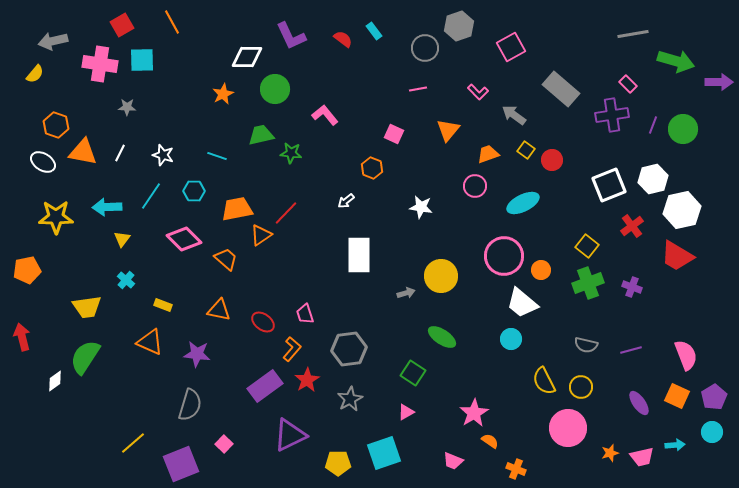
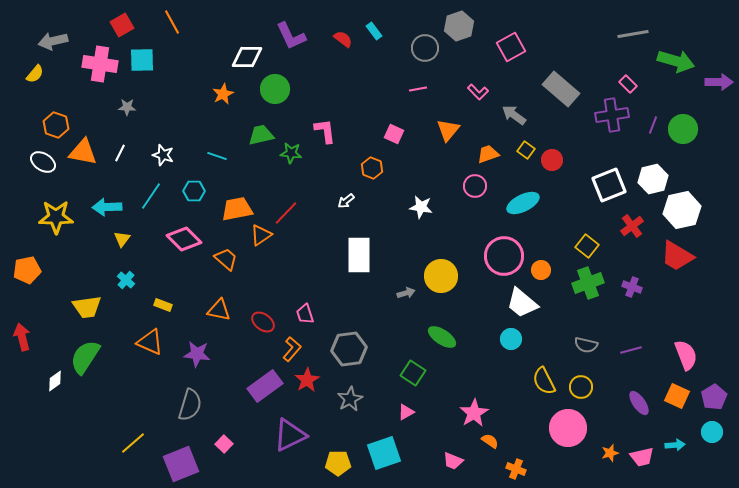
pink L-shape at (325, 115): moved 16 px down; rotated 32 degrees clockwise
